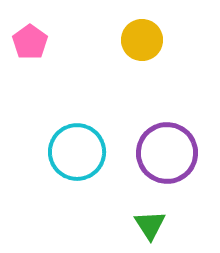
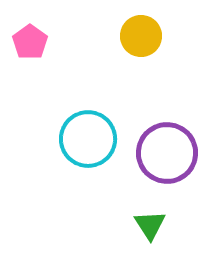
yellow circle: moved 1 px left, 4 px up
cyan circle: moved 11 px right, 13 px up
